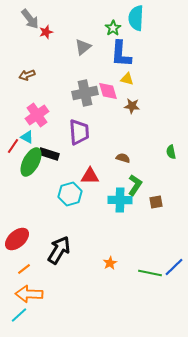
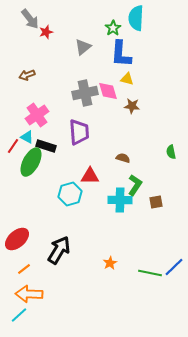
black rectangle: moved 3 px left, 8 px up
